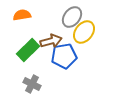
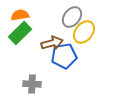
orange semicircle: moved 2 px left
brown arrow: moved 1 px right, 2 px down
green rectangle: moved 8 px left, 17 px up
gray cross: rotated 24 degrees counterclockwise
